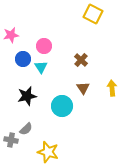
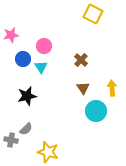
cyan circle: moved 34 px right, 5 px down
